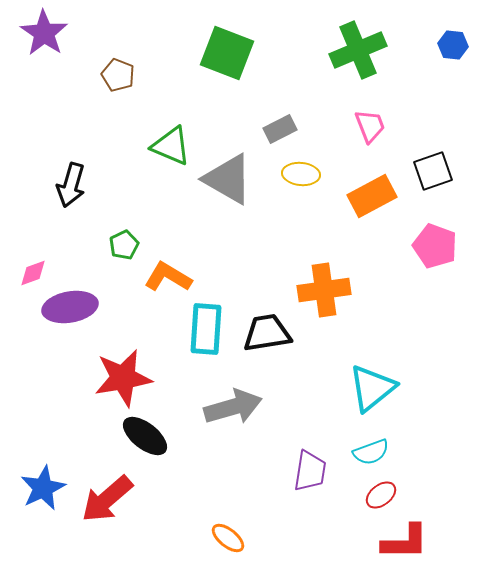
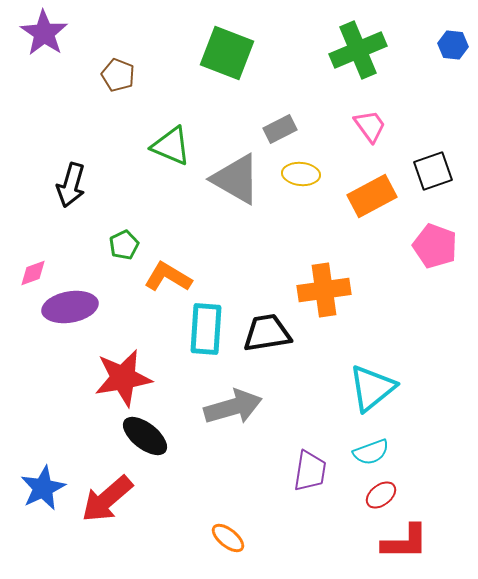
pink trapezoid: rotated 15 degrees counterclockwise
gray triangle: moved 8 px right
